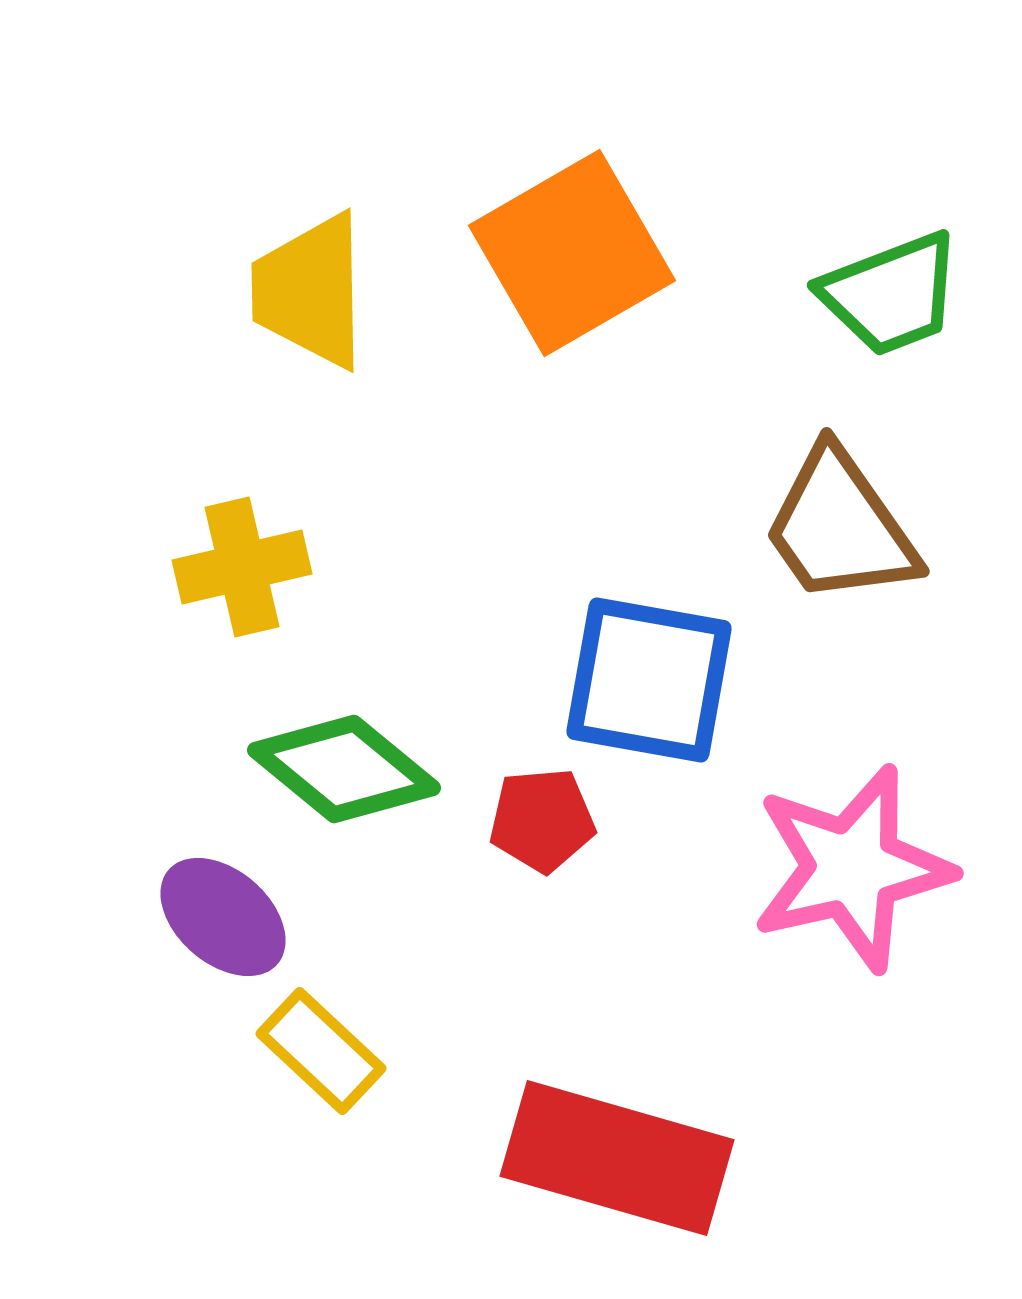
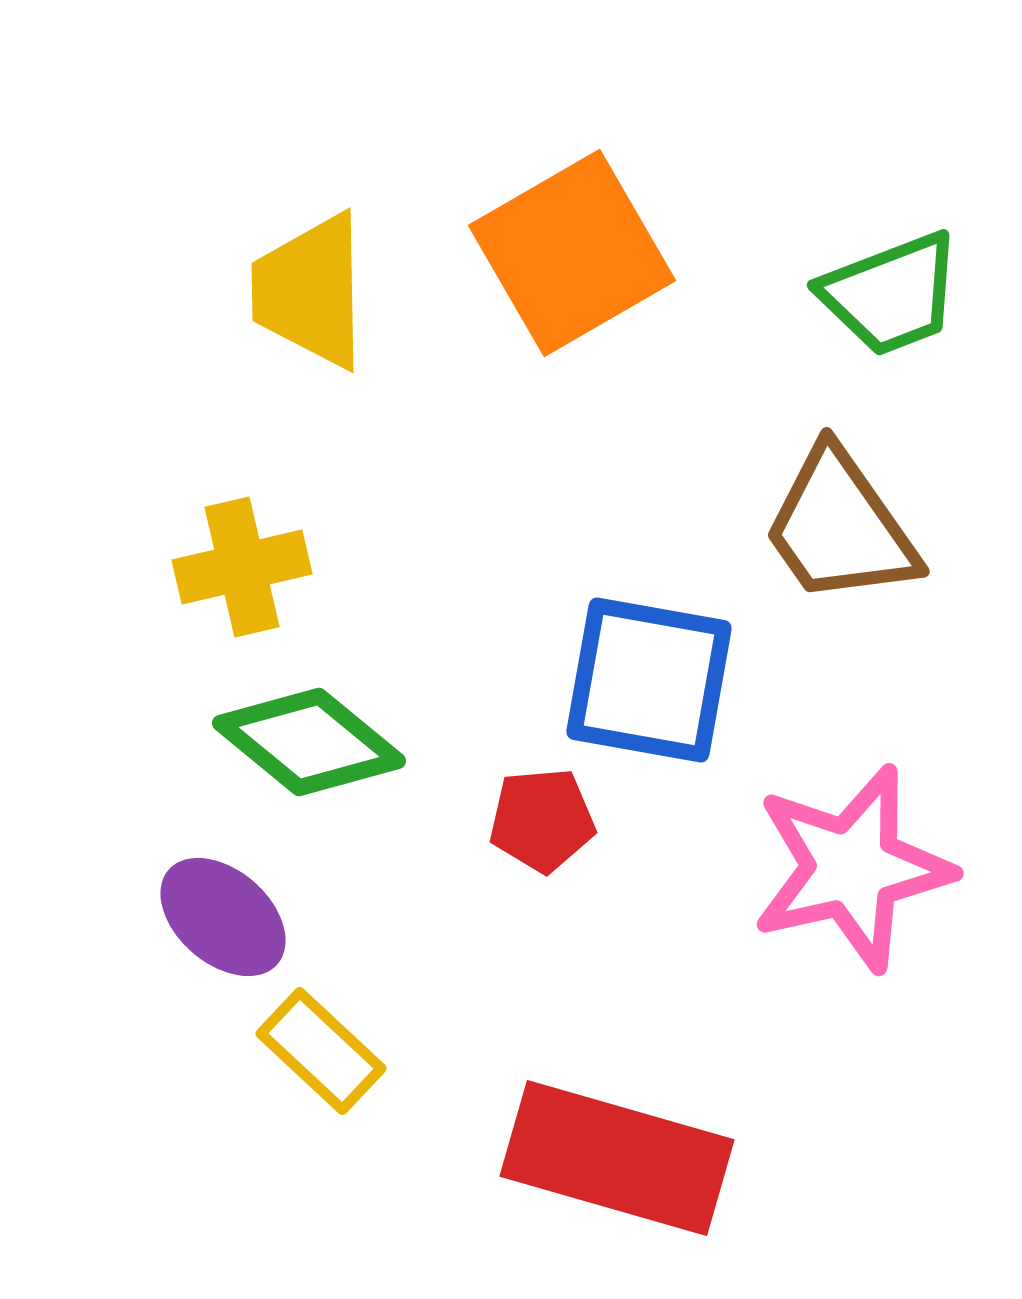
green diamond: moved 35 px left, 27 px up
